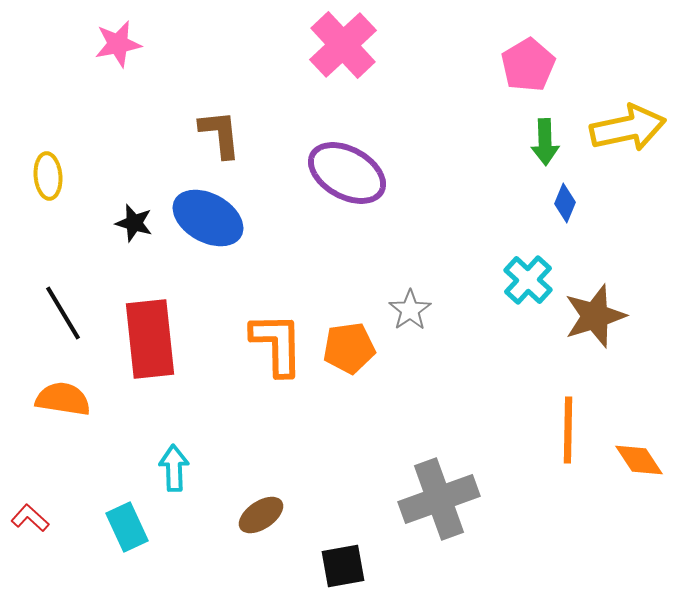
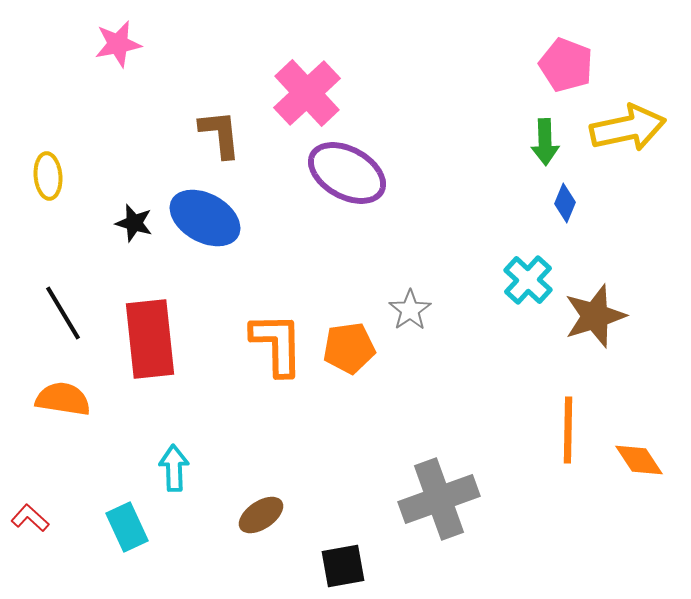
pink cross: moved 36 px left, 48 px down
pink pentagon: moved 38 px right; rotated 20 degrees counterclockwise
blue ellipse: moved 3 px left
